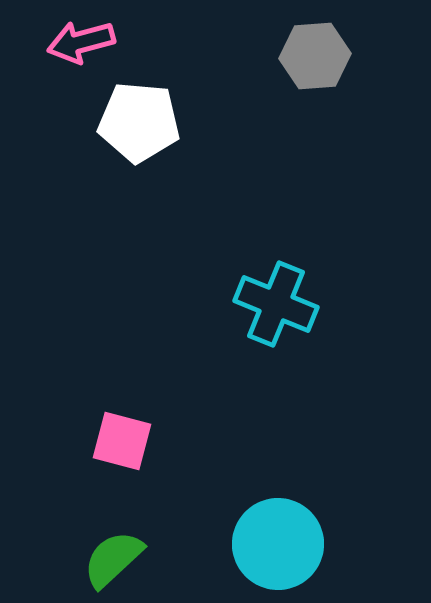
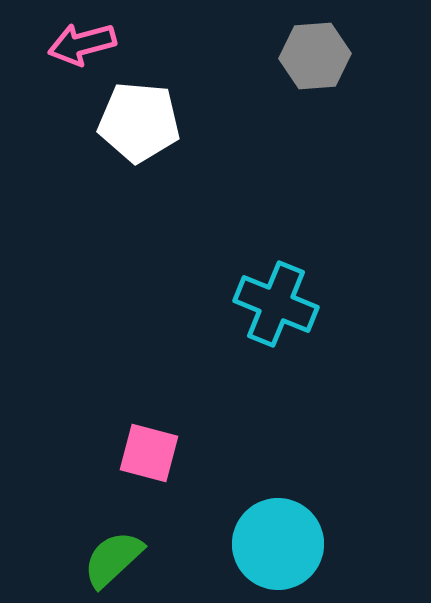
pink arrow: moved 1 px right, 2 px down
pink square: moved 27 px right, 12 px down
